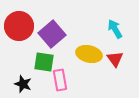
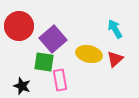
purple square: moved 1 px right, 5 px down
red triangle: rotated 24 degrees clockwise
black star: moved 1 px left, 2 px down
